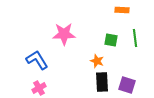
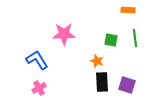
orange rectangle: moved 6 px right
